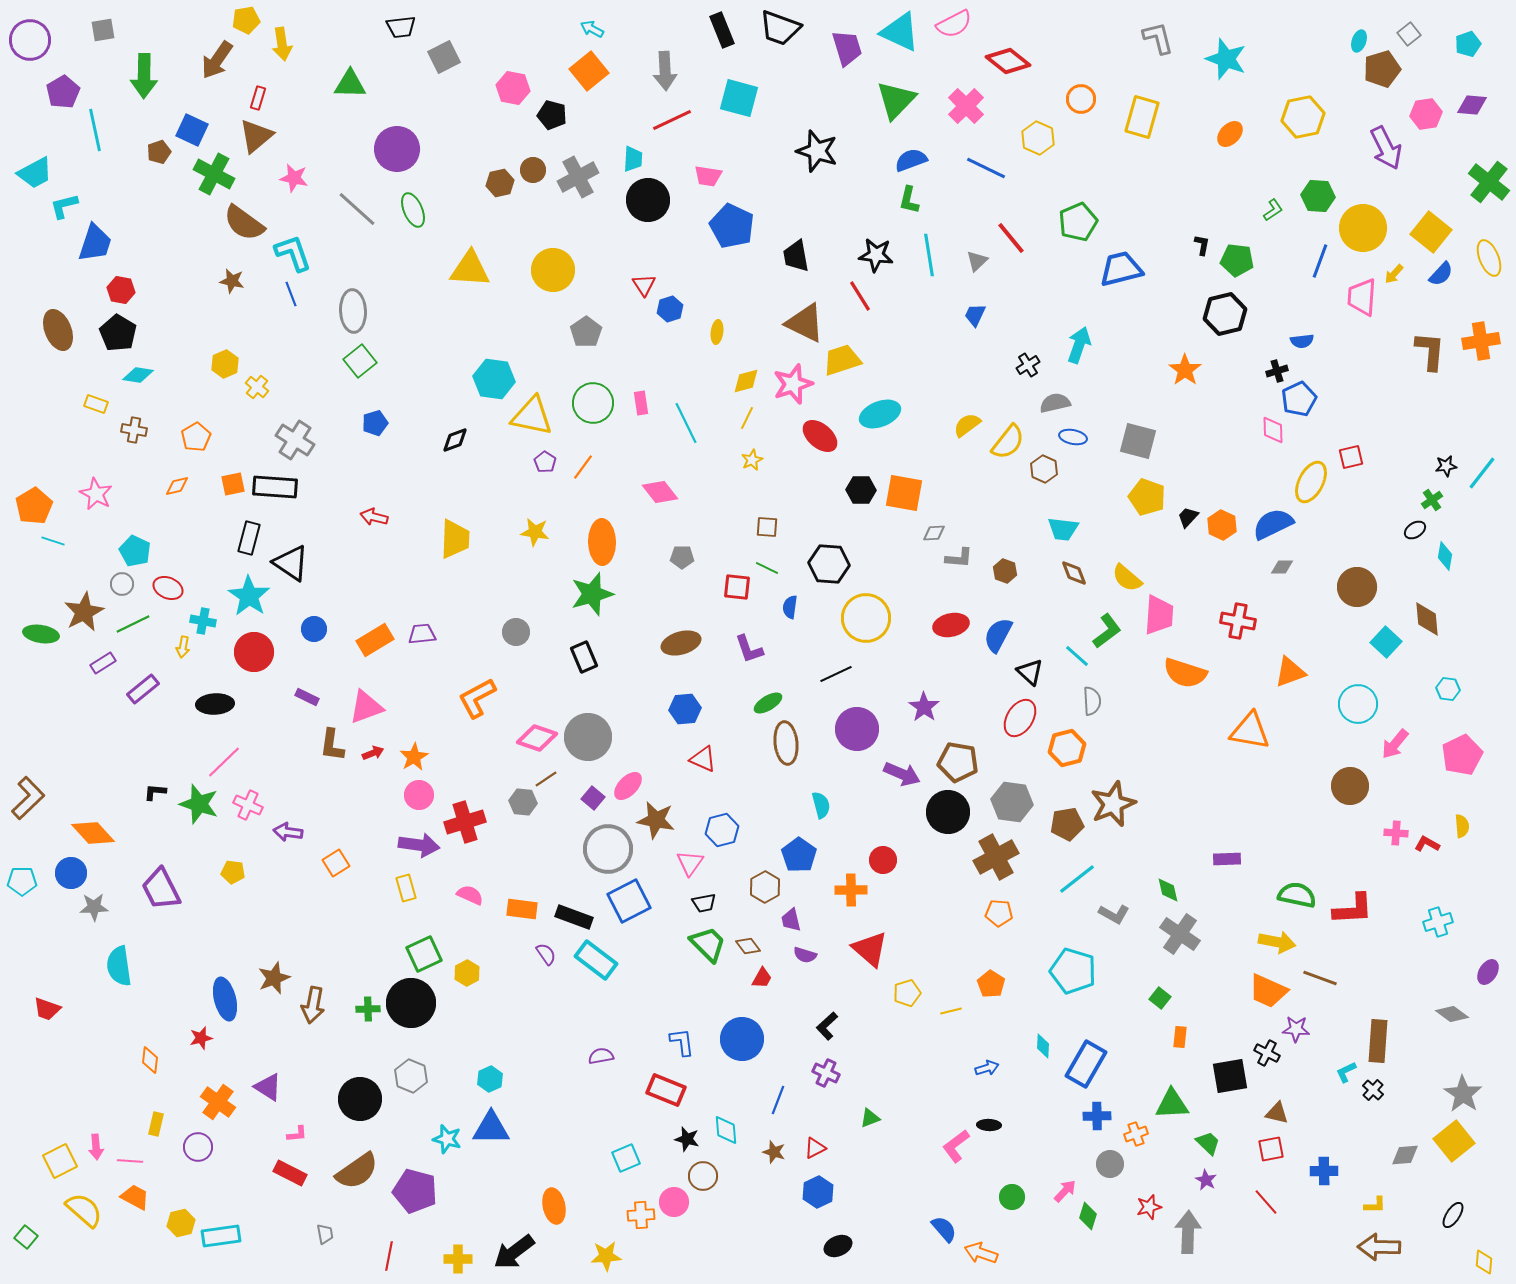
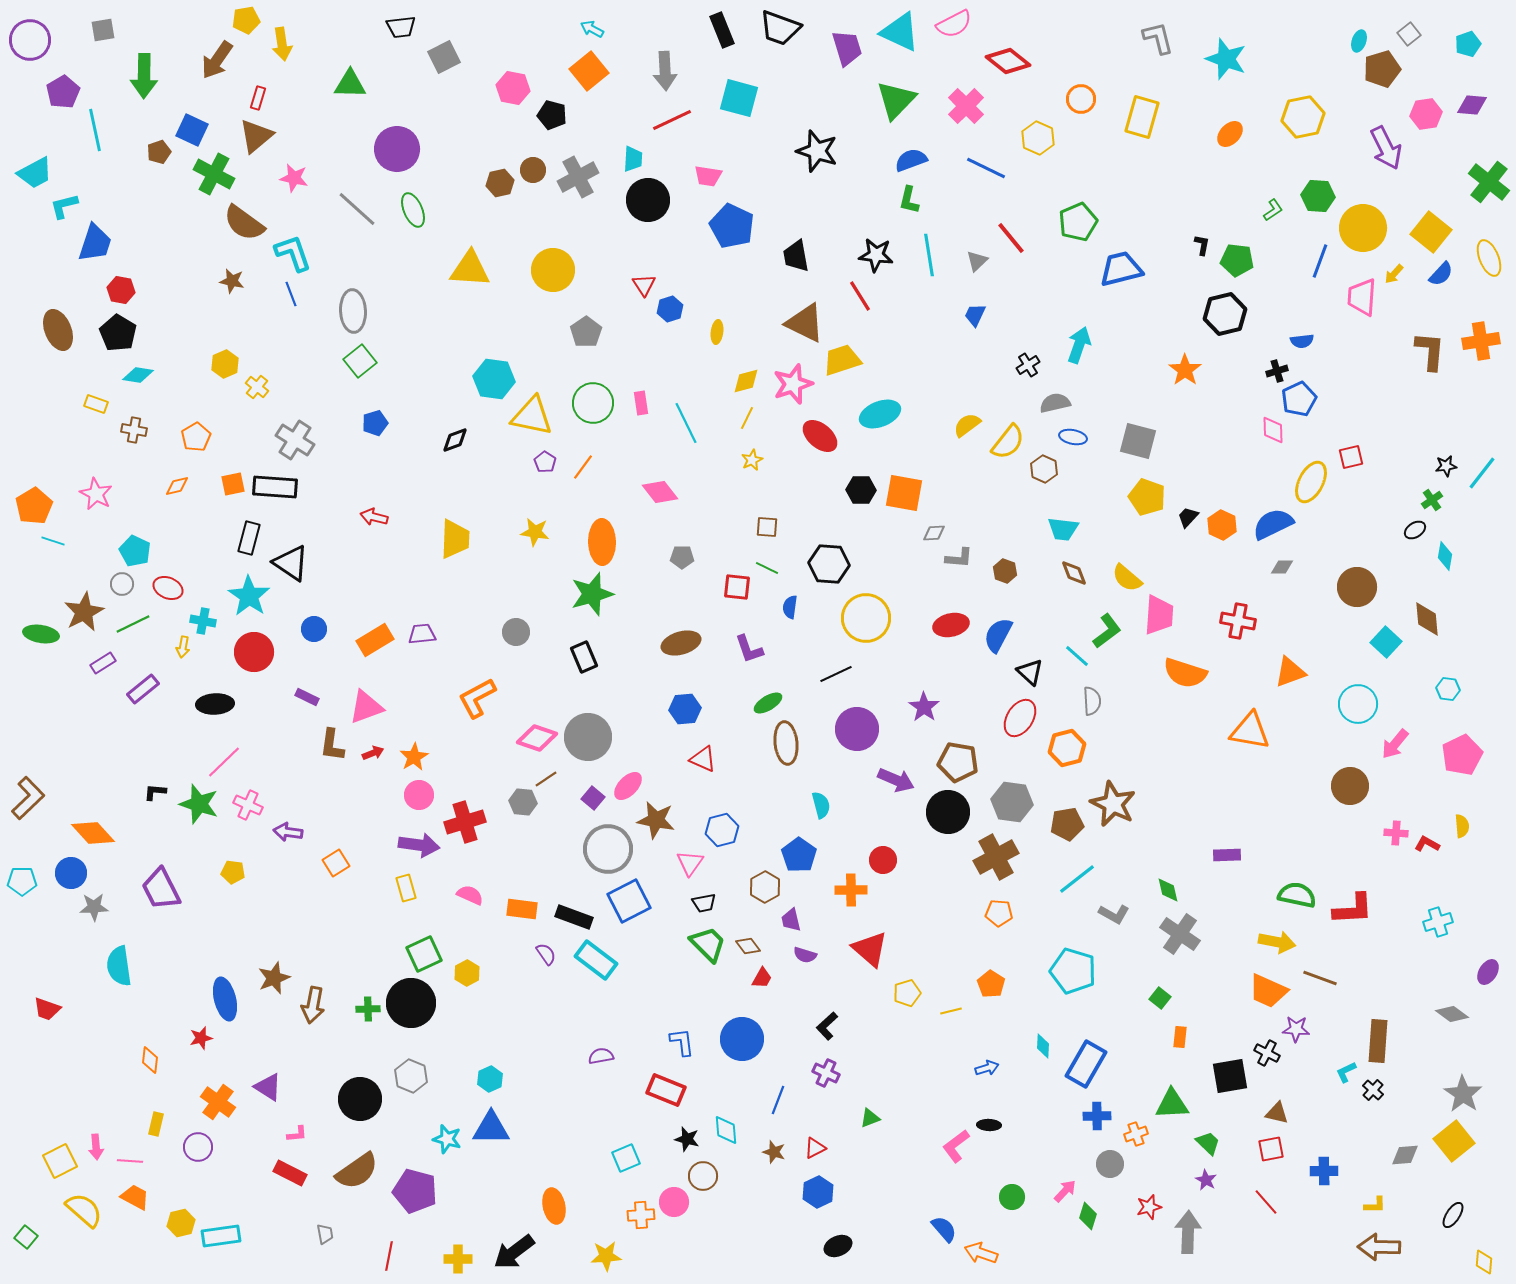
purple arrow at (902, 774): moved 6 px left, 6 px down
brown star at (1113, 804): rotated 24 degrees counterclockwise
purple rectangle at (1227, 859): moved 4 px up
